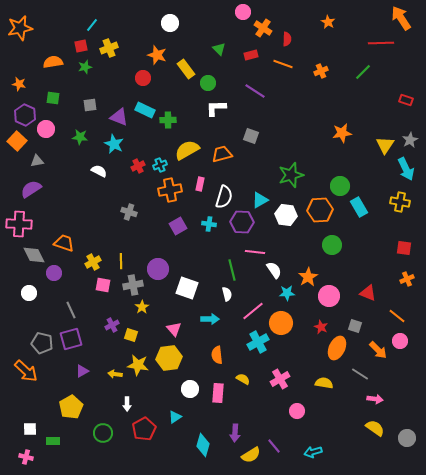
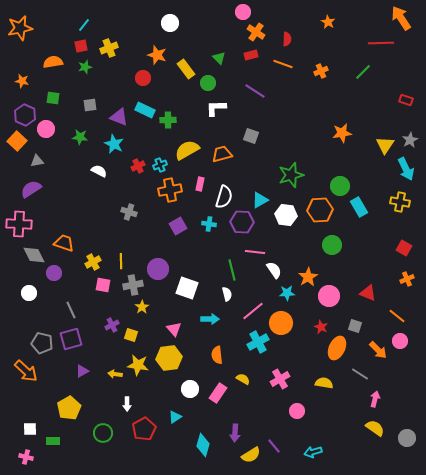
cyan line at (92, 25): moved 8 px left
orange cross at (263, 28): moved 7 px left, 4 px down
green triangle at (219, 49): moved 9 px down
orange star at (19, 84): moved 3 px right, 3 px up
red square at (404, 248): rotated 21 degrees clockwise
pink rectangle at (218, 393): rotated 30 degrees clockwise
pink arrow at (375, 399): rotated 84 degrees counterclockwise
yellow pentagon at (71, 407): moved 2 px left, 1 px down
